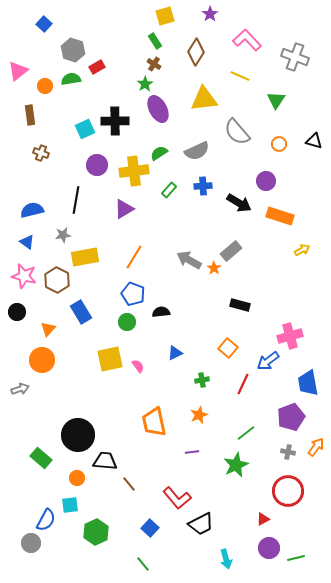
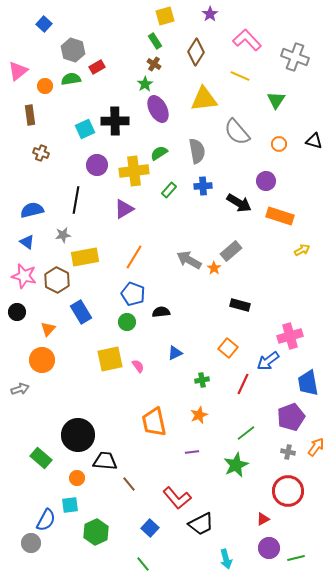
gray semicircle at (197, 151): rotated 75 degrees counterclockwise
